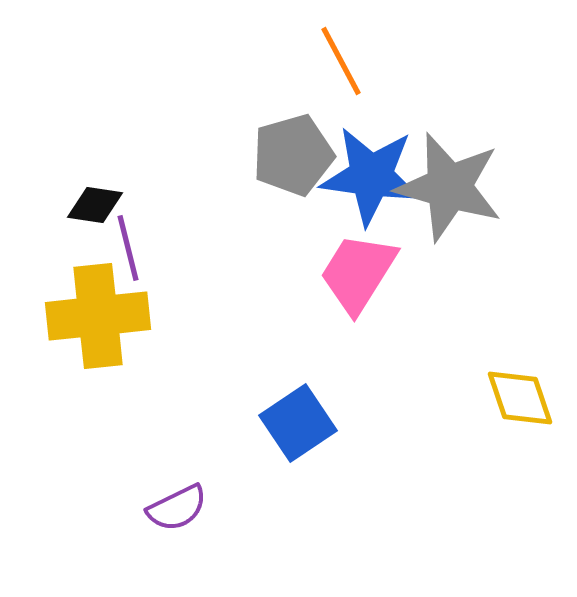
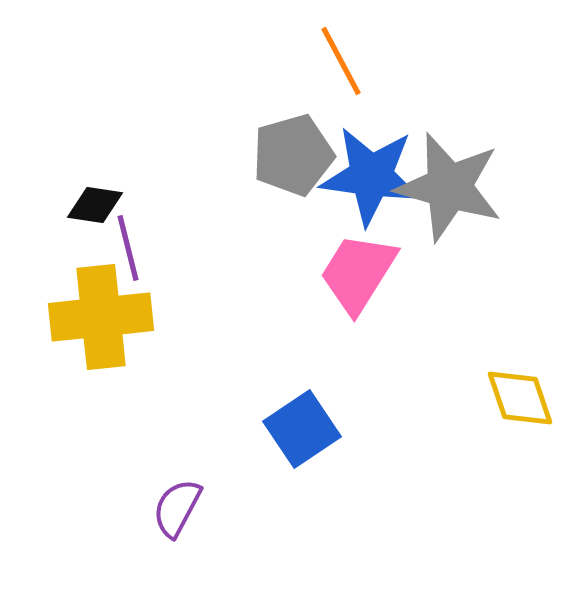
yellow cross: moved 3 px right, 1 px down
blue square: moved 4 px right, 6 px down
purple semicircle: rotated 144 degrees clockwise
